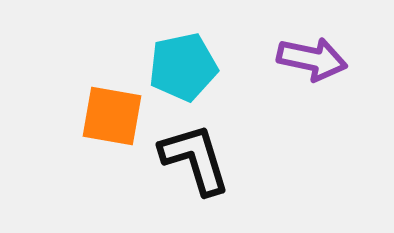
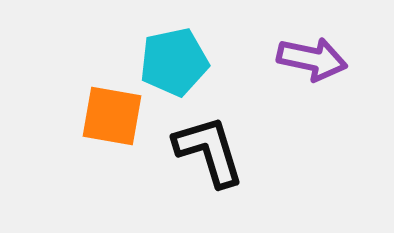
cyan pentagon: moved 9 px left, 5 px up
black L-shape: moved 14 px right, 8 px up
